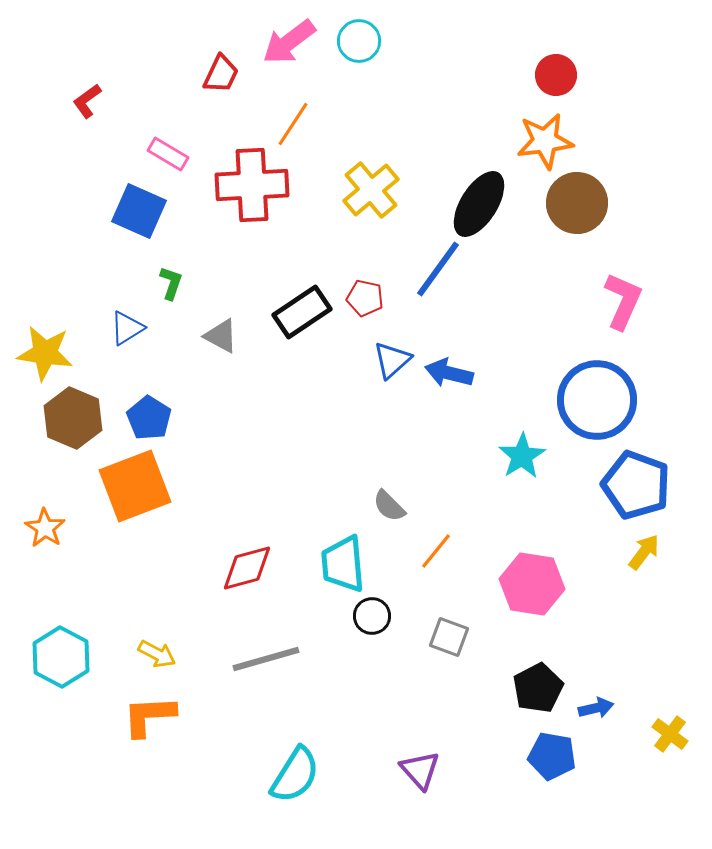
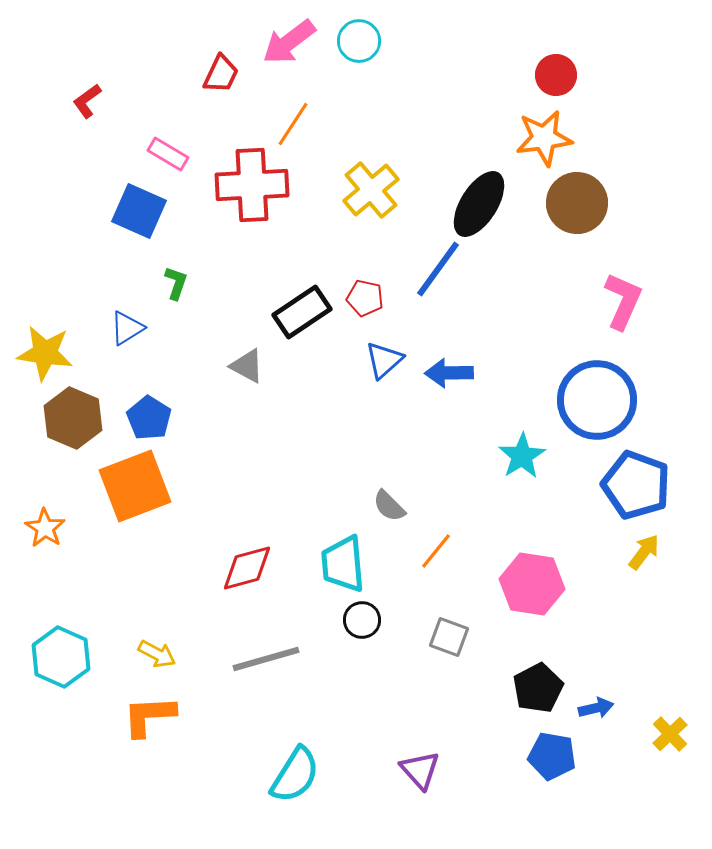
orange star at (545, 141): moved 1 px left, 3 px up
green L-shape at (171, 283): moved 5 px right
gray triangle at (221, 336): moved 26 px right, 30 px down
blue triangle at (392, 360): moved 8 px left
blue arrow at (449, 373): rotated 15 degrees counterclockwise
black circle at (372, 616): moved 10 px left, 4 px down
cyan hexagon at (61, 657): rotated 4 degrees counterclockwise
yellow cross at (670, 734): rotated 9 degrees clockwise
